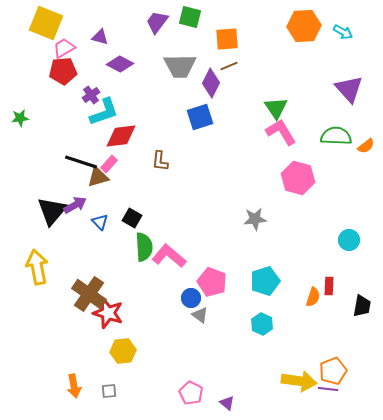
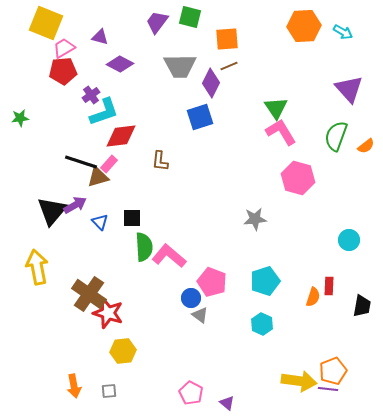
green semicircle at (336, 136): rotated 72 degrees counterclockwise
black square at (132, 218): rotated 30 degrees counterclockwise
